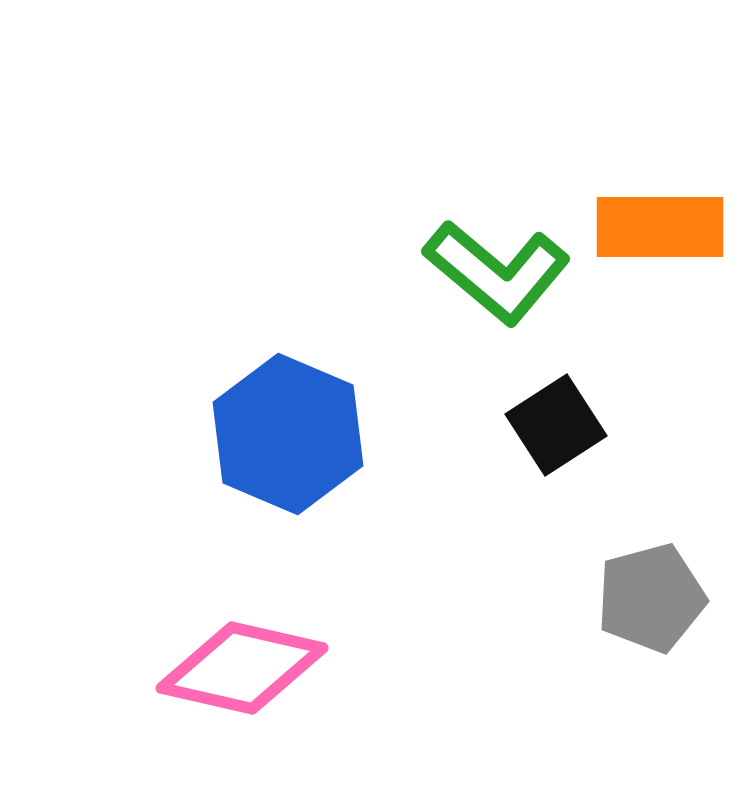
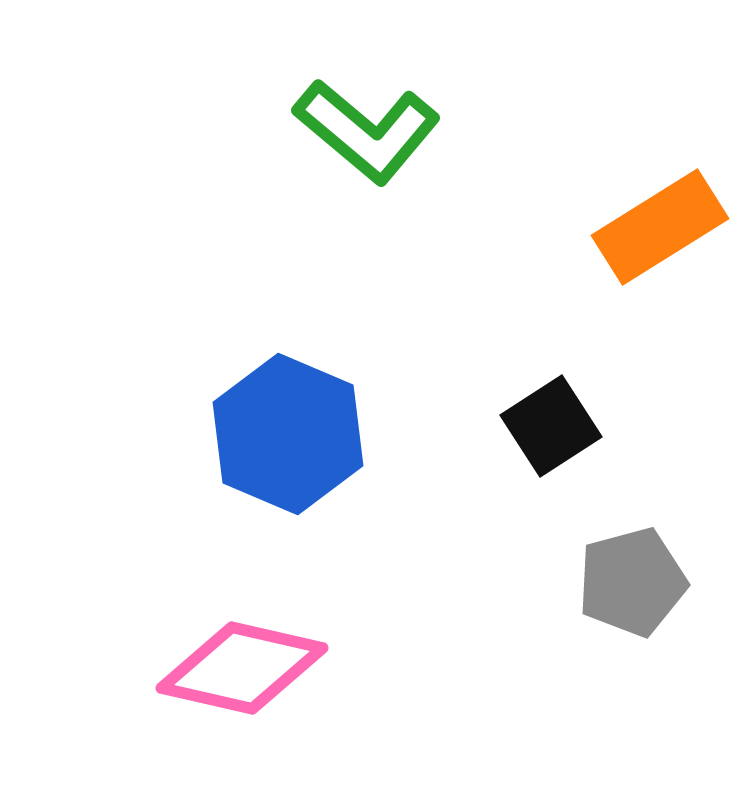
orange rectangle: rotated 32 degrees counterclockwise
green L-shape: moved 130 px left, 141 px up
black square: moved 5 px left, 1 px down
gray pentagon: moved 19 px left, 16 px up
